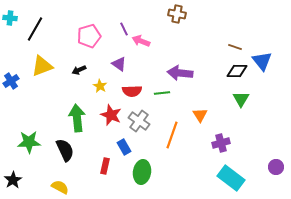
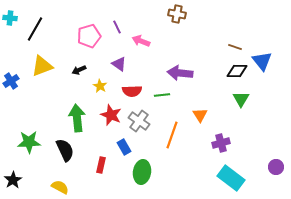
purple line: moved 7 px left, 2 px up
green line: moved 2 px down
red rectangle: moved 4 px left, 1 px up
